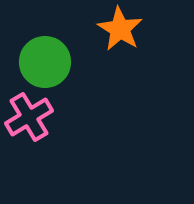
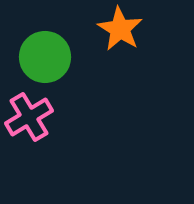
green circle: moved 5 px up
